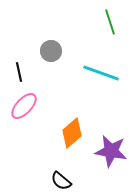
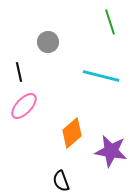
gray circle: moved 3 px left, 9 px up
cyan line: moved 3 px down; rotated 6 degrees counterclockwise
black semicircle: rotated 30 degrees clockwise
